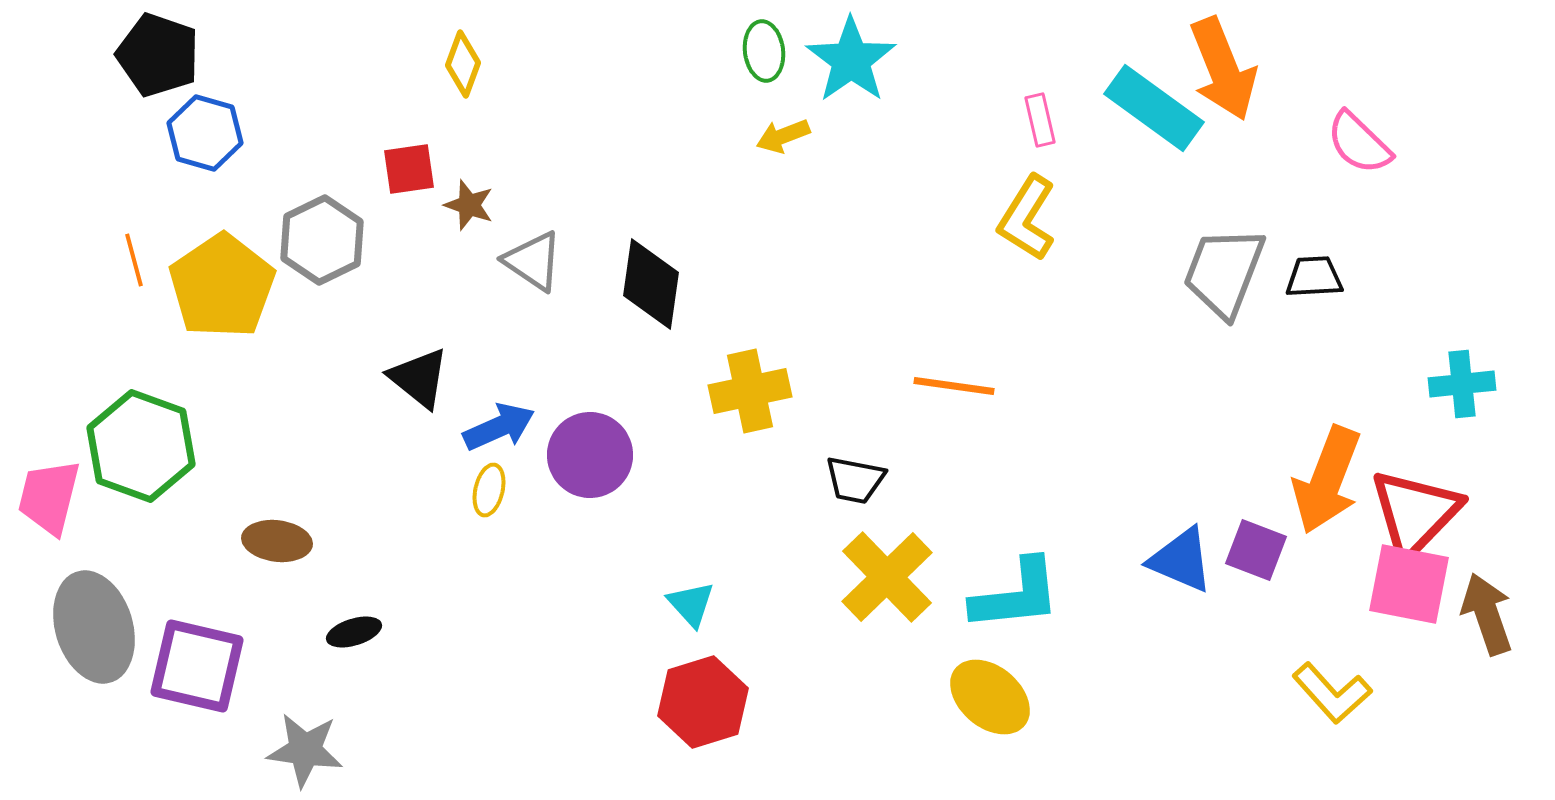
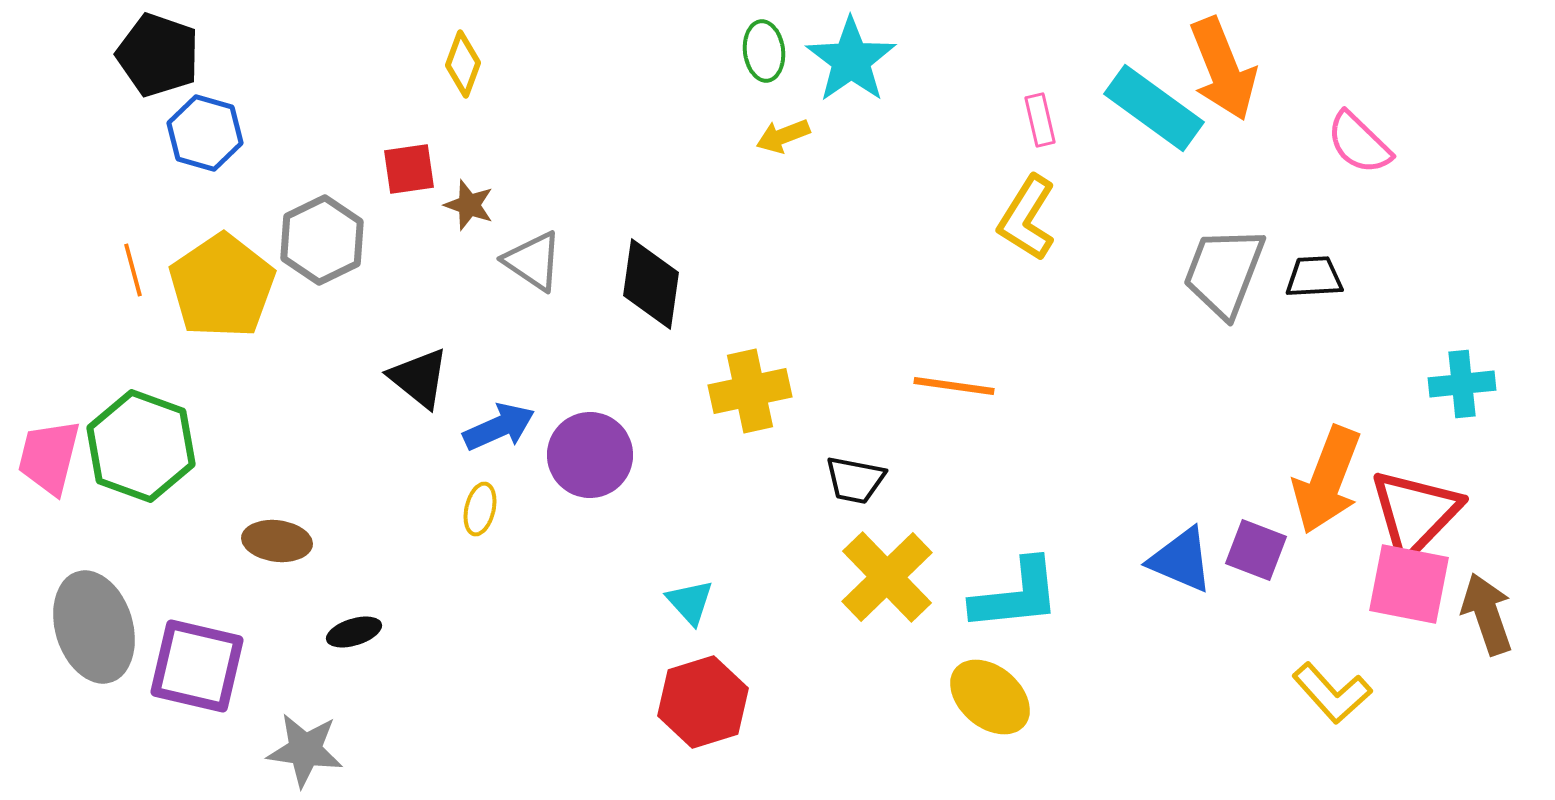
orange line at (134, 260): moved 1 px left, 10 px down
yellow ellipse at (489, 490): moved 9 px left, 19 px down
pink trapezoid at (49, 497): moved 40 px up
cyan triangle at (691, 604): moved 1 px left, 2 px up
